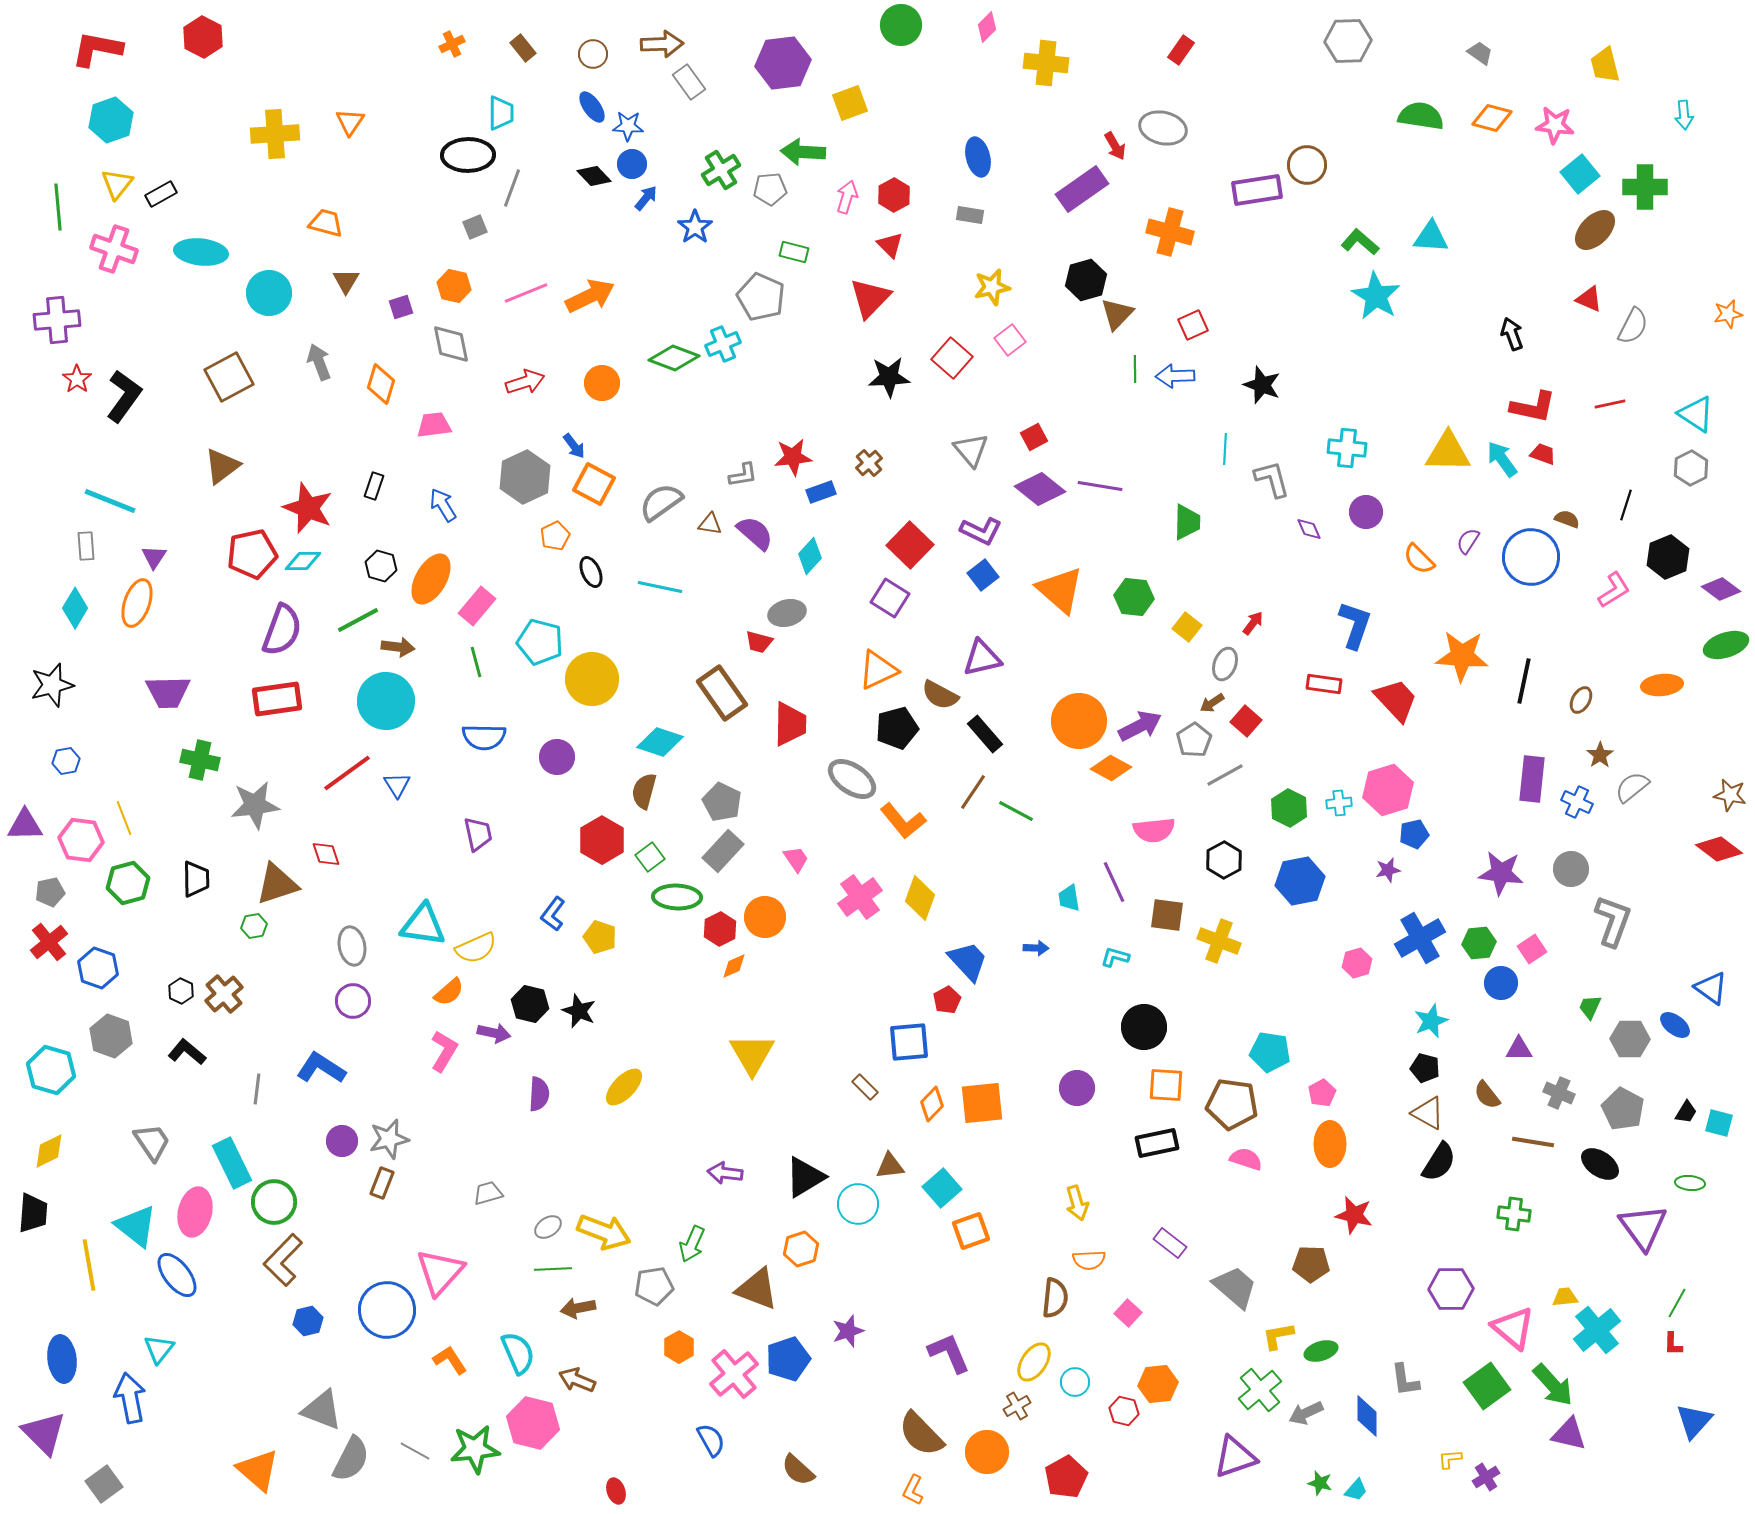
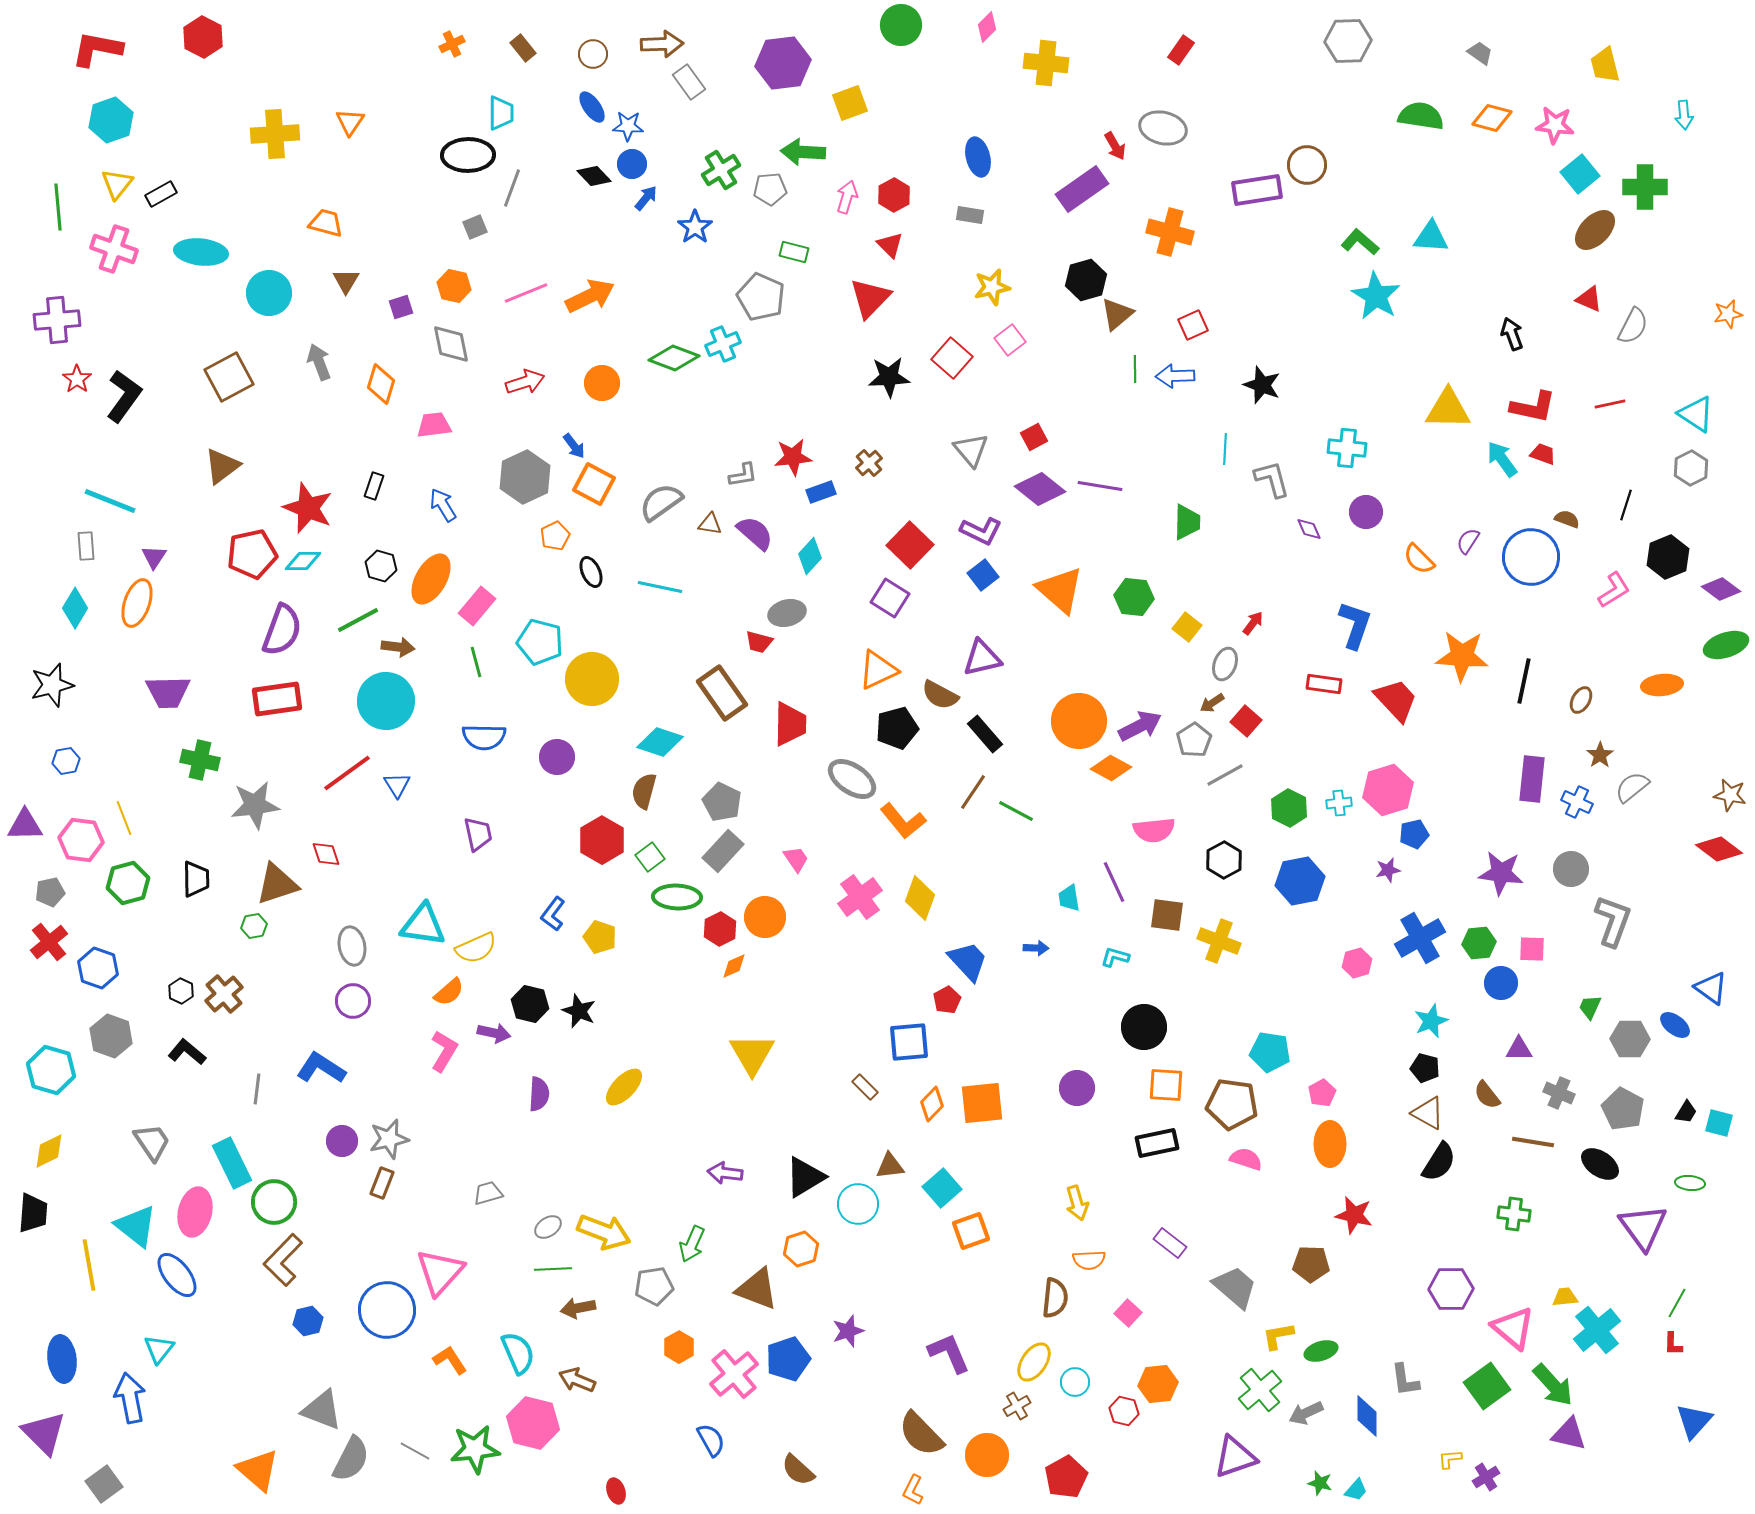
brown triangle at (1117, 314): rotated 6 degrees clockwise
yellow triangle at (1448, 452): moved 43 px up
pink square at (1532, 949): rotated 36 degrees clockwise
orange circle at (987, 1452): moved 3 px down
